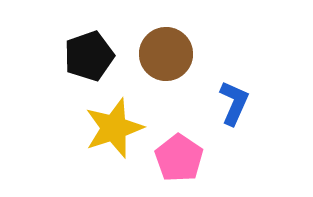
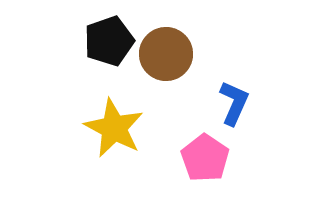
black pentagon: moved 20 px right, 15 px up
yellow star: rotated 26 degrees counterclockwise
pink pentagon: moved 26 px right
